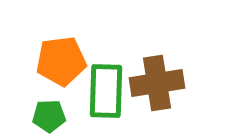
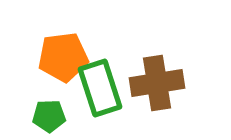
orange pentagon: moved 2 px right, 4 px up
green rectangle: moved 6 px left, 3 px up; rotated 20 degrees counterclockwise
